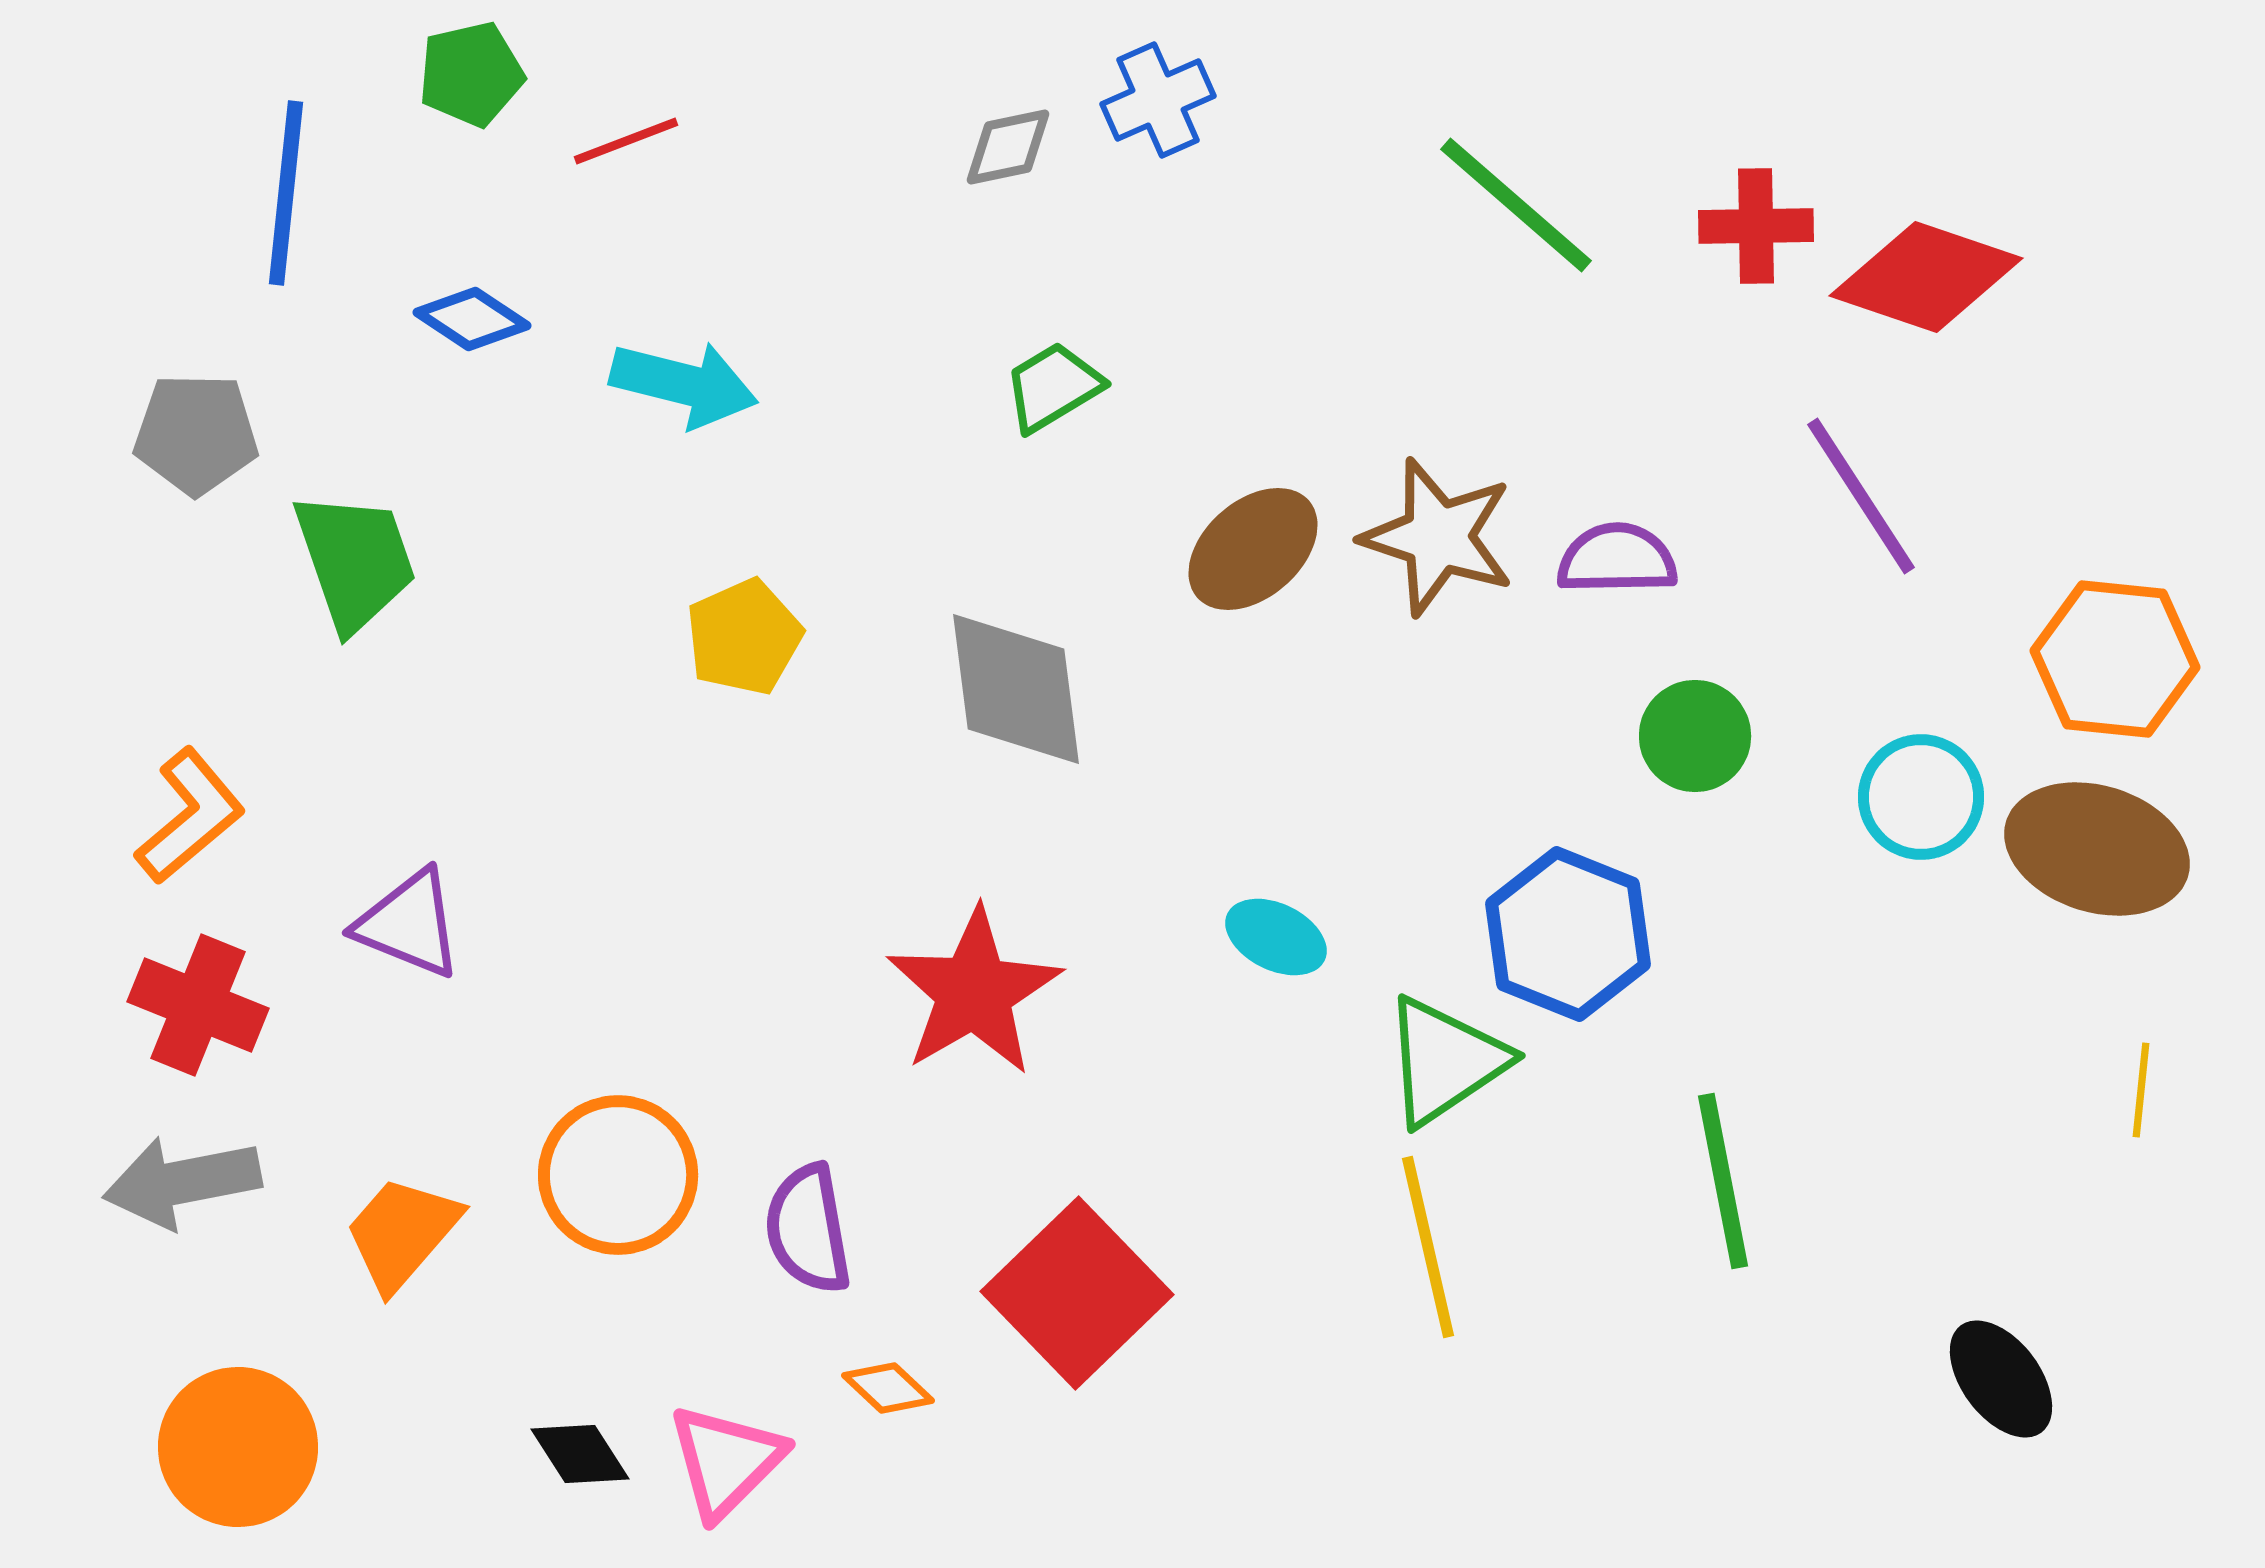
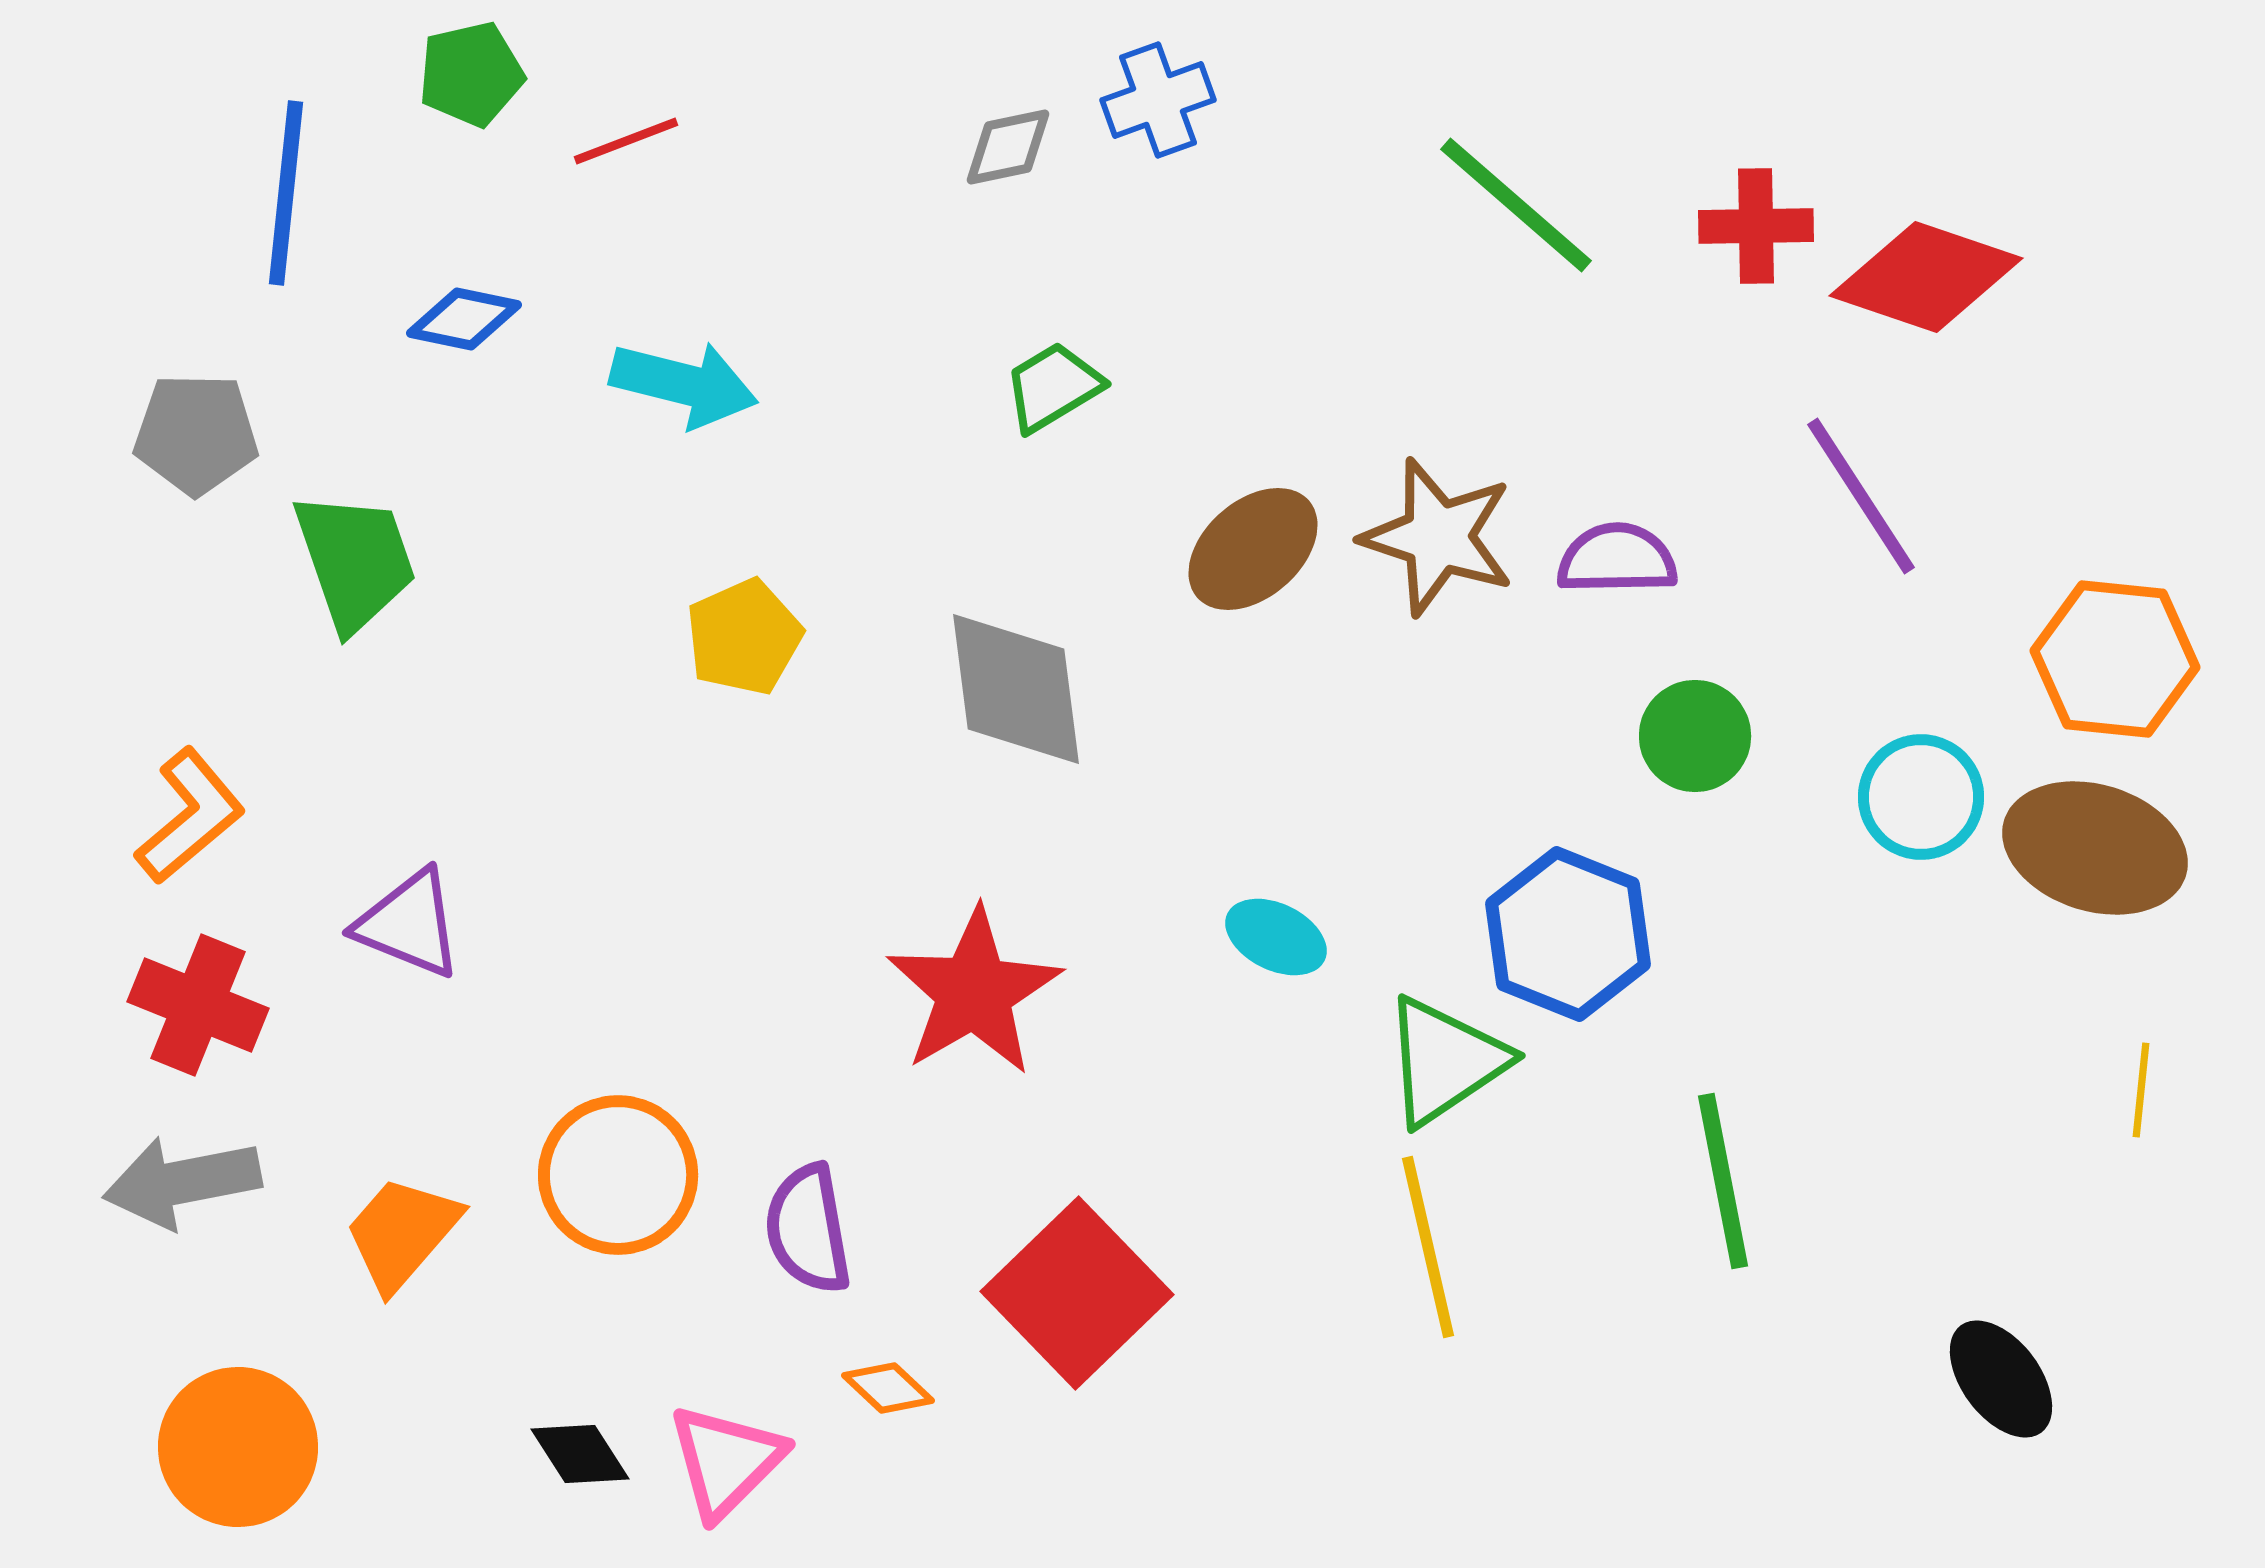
blue cross at (1158, 100): rotated 4 degrees clockwise
blue diamond at (472, 319): moved 8 px left; rotated 22 degrees counterclockwise
brown ellipse at (2097, 849): moved 2 px left, 1 px up
